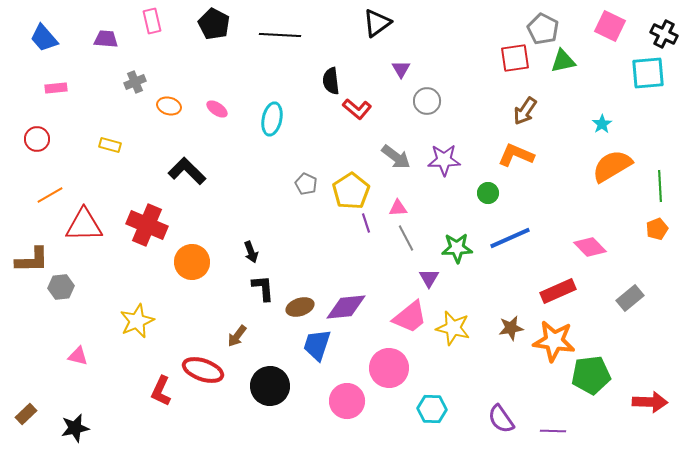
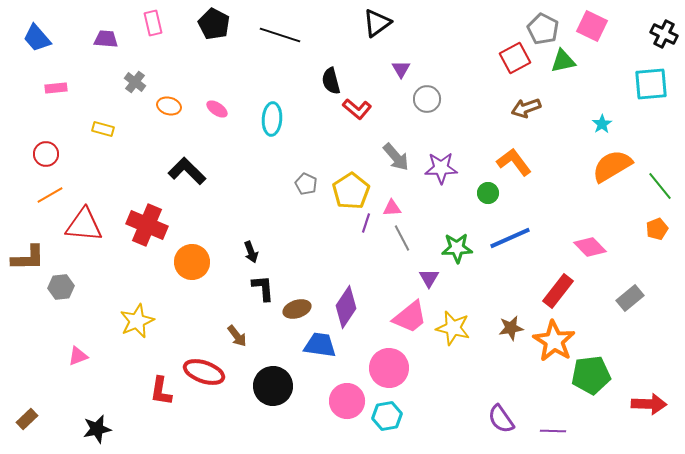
pink rectangle at (152, 21): moved 1 px right, 2 px down
pink square at (610, 26): moved 18 px left
black line at (280, 35): rotated 15 degrees clockwise
blue trapezoid at (44, 38): moved 7 px left
red square at (515, 58): rotated 20 degrees counterclockwise
cyan square at (648, 73): moved 3 px right, 11 px down
black semicircle at (331, 81): rotated 8 degrees counterclockwise
gray cross at (135, 82): rotated 30 degrees counterclockwise
gray circle at (427, 101): moved 2 px up
brown arrow at (525, 111): moved 1 px right, 3 px up; rotated 36 degrees clockwise
cyan ellipse at (272, 119): rotated 8 degrees counterclockwise
red circle at (37, 139): moved 9 px right, 15 px down
yellow rectangle at (110, 145): moved 7 px left, 16 px up
orange L-shape at (516, 155): moved 2 px left, 7 px down; rotated 30 degrees clockwise
gray arrow at (396, 157): rotated 12 degrees clockwise
purple star at (444, 160): moved 3 px left, 8 px down
green line at (660, 186): rotated 36 degrees counterclockwise
pink triangle at (398, 208): moved 6 px left
purple line at (366, 223): rotated 36 degrees clockwise
red triangle at (84, 225): rotated 6 degrees clockwise
gray line at (406, 238): moved 4 px left
brown L-shape at (32, 260): moved 4 px left, 2 px up
red rectangle at (558, 291): rotated 28 degrees counterclockwise
brown ellipse at (300, 307): moved 3 px left, 2 px down
purple diamond at (346, 307): rotated 51 degrees counterclockwise
brown arrow at (237, 336): rotated 75 degrees counterclockwise
orange star at (554, 341): rotated 24 degrees clockwise
blue trapezoid at (317, 345): moved 3 px right; rotated 80 degrees clockwise
pink triangle at (78, 356): rotated 35 degrees counterclockwise
red ellipse at (203, 370): moved 1 px right, 2 px down
black circle at (270, 386): moved 3 px right
red L-shape at (161, 391): rotated 16 degrees counterclockwise
red arrow at (650, 402): moved 1 px left, 2 px down
cyan hexagon at (432, 409): moved 45 px left, 7 px down; rotated 12 degrees counterclockwise
brown rectangle at (26, 414): moved 1 px right, 5 px down
black star at (75, 428): moved 22 px right, 1 px down
